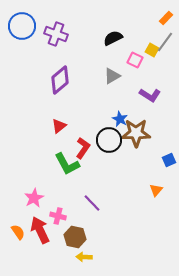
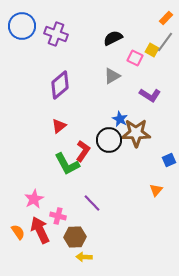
pink square: moved 2 px up
purple diamond: moved 5 px down
red L-shape: moved 3 px down
pink star: moved 1 px down
brown hexagon: rotated 15 degrees counterclockwise
